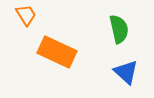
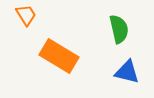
orange rectangle: moved 2 px right, 4 px down; rotated 6 degrees clockwise
blue triangle: moved 1 px right; rotated 28 degrees counterclockwise
